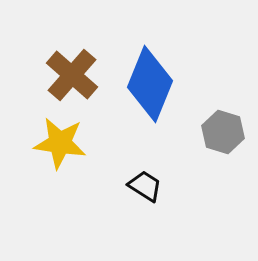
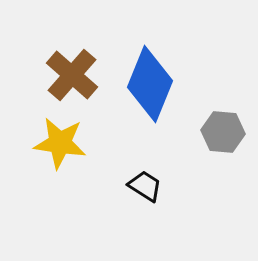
gray hexagon: rotated 12 degrees counterclockwise
